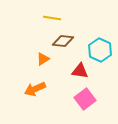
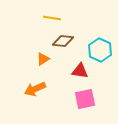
pink square: rotated 25 degrees clockwise
